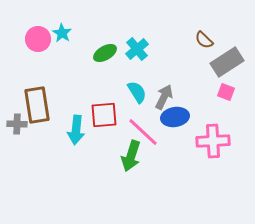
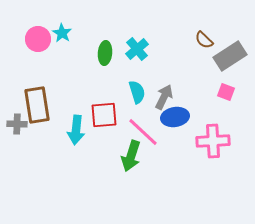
green ellipse: rotated 55 degrees counterclockwise
gray rectangle: moved 3 px right, 6 px up
cyan semicircle: rotated 15 degrees clockwise
